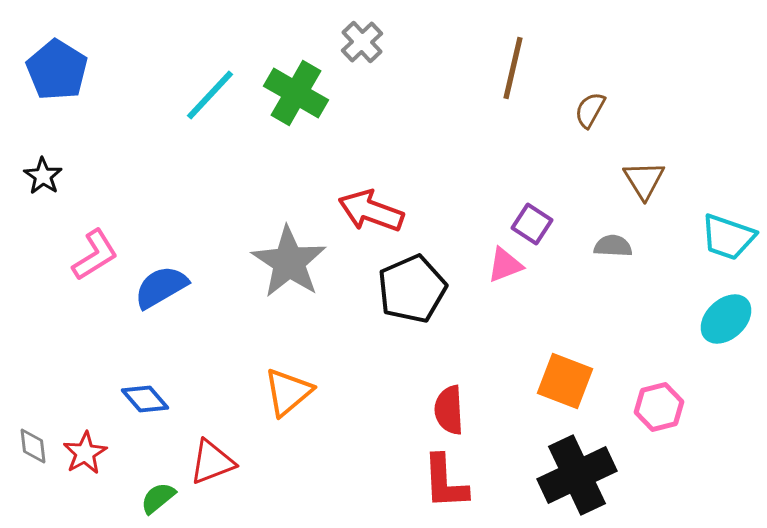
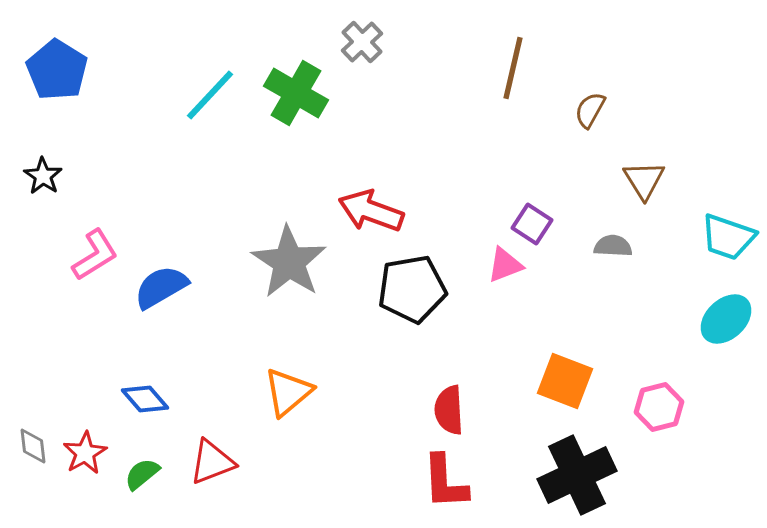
black pentagon: rotated 14 degrees clockwise
green semicircle: moved 16 px left, 24 px up
